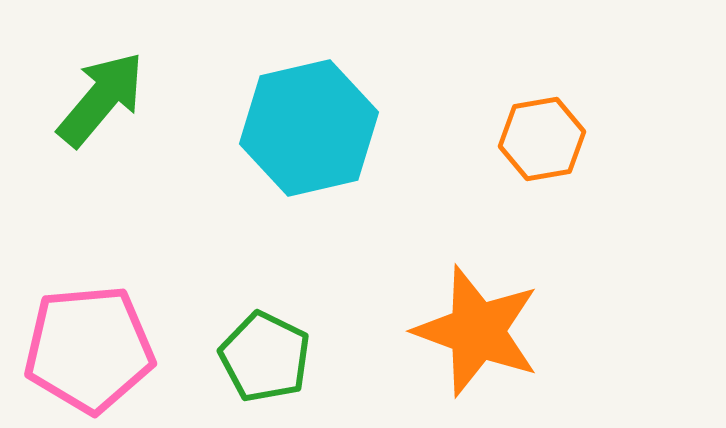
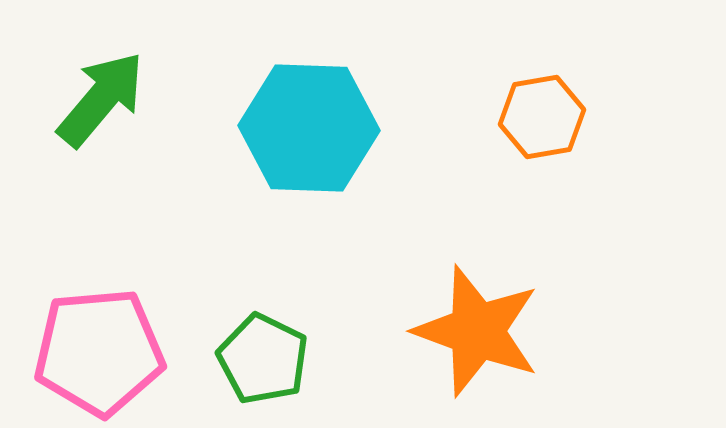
cyan hexagon: rotated 15 degrees clockwise
orange hexagon: moved 22 px up
pink pentagon: moved 10 px right, 3 px down
green pentagon: moved 2 px left, 2 px down
